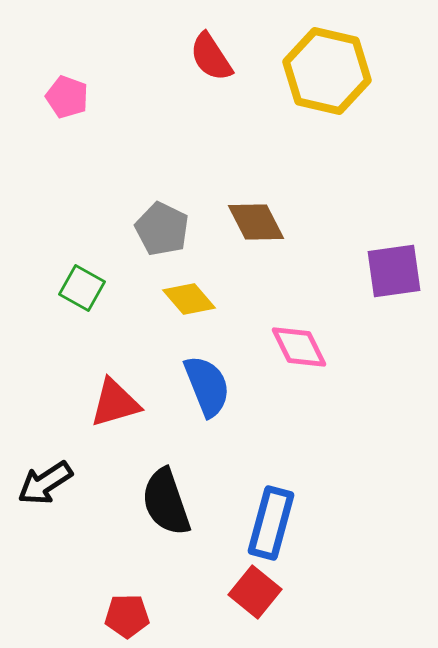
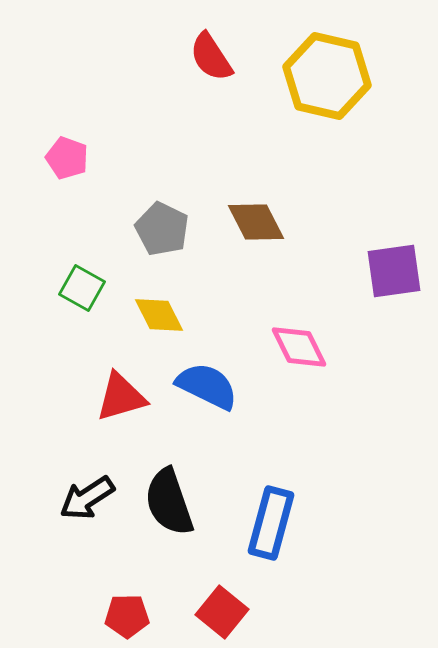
yellow hexagon: moved 5 px down
pink pentagon: moved 61 px down
yellow diamond: moved 30 px left, 16 px down; rotated 14 degrees clockwise
blue semicircle: rotated 42 degrees counterclockwise
red triangle: moved 6 px right, 6 px up
black arrow: moved 42 px right, 15 px down
black semicircle: moved 3 px right
red square: moved 33 px left, 20 px down
